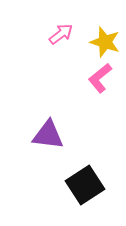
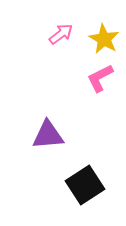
yellow star: moved 1 px left, 3 px up; rotated 12 degrees clockwise
pink L-shape: rotated 12 degrees clockwise
purple triangle: rotated 12 degrees counterclockwise
